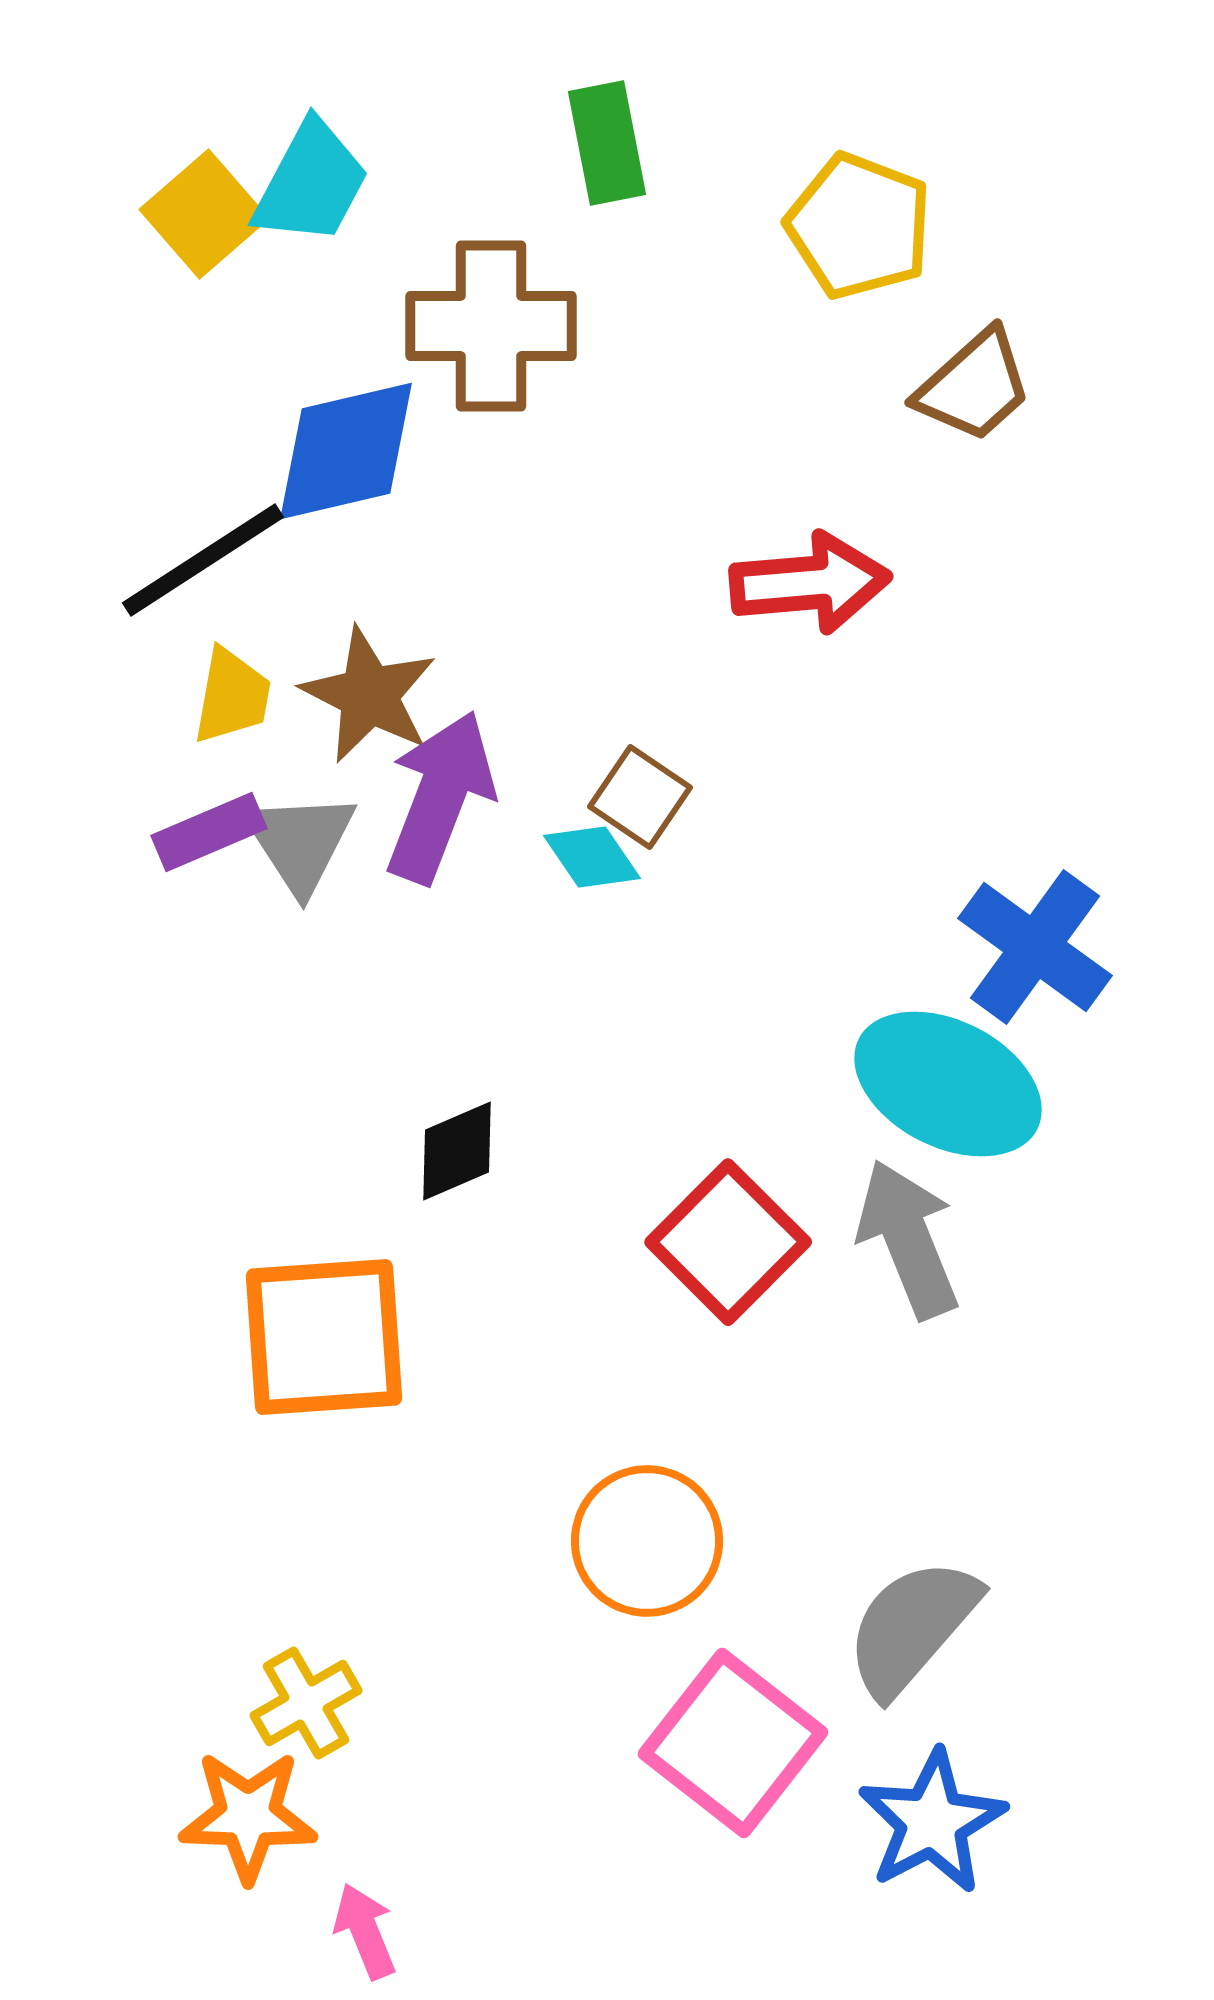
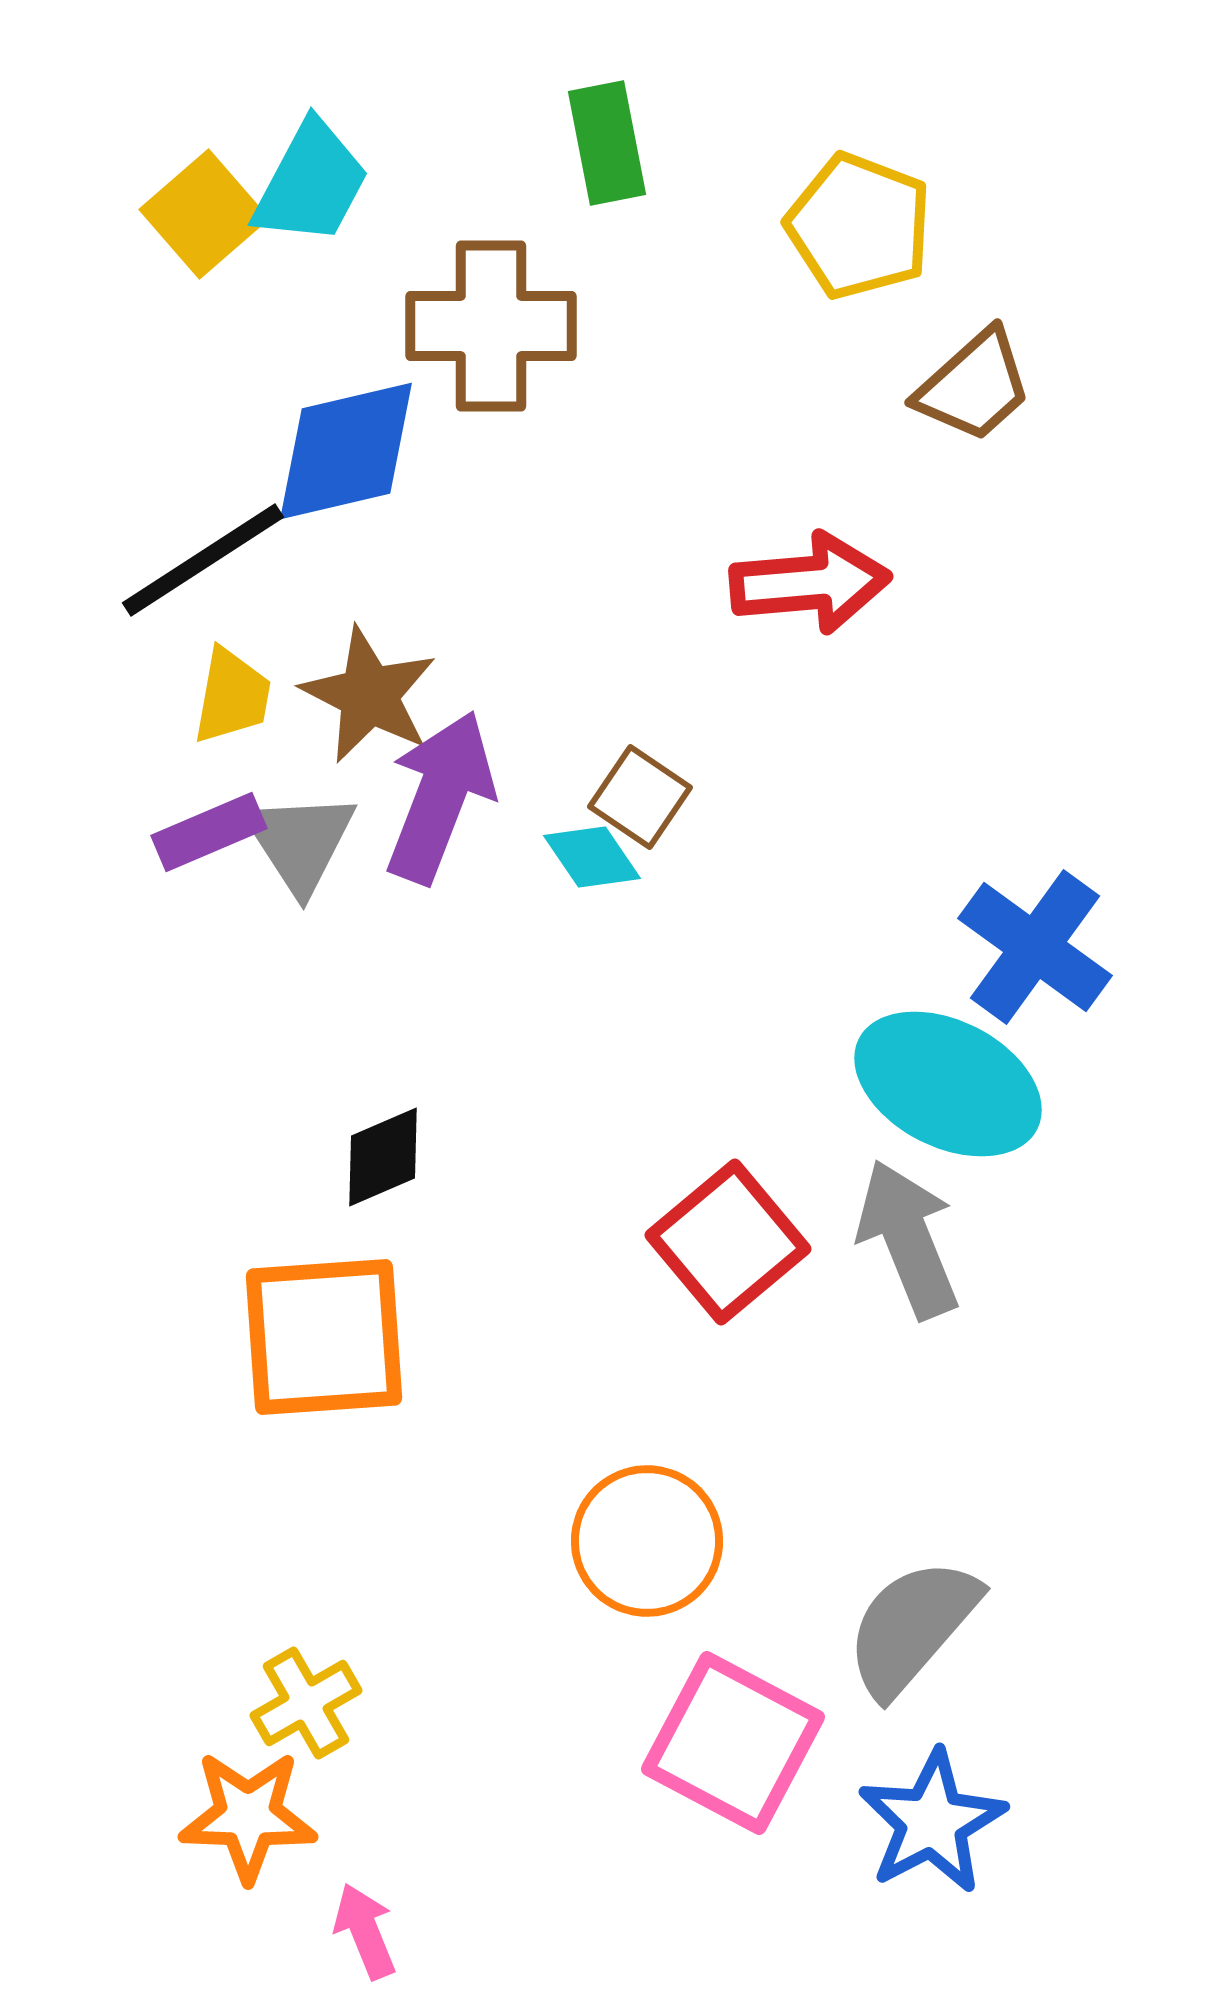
black diamond: moved 74 px left, 6 px down
red square: rotated 5 degrees clockwise
pink square: rotated 10 degrees counterclockwise
